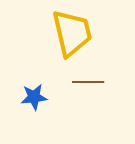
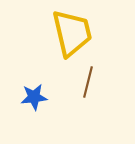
brown line: rotated 76 degrees counterclockwise
